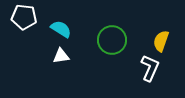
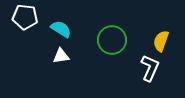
white pentagon: moved 1 px right
